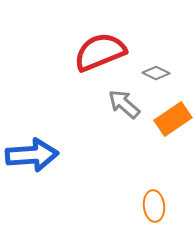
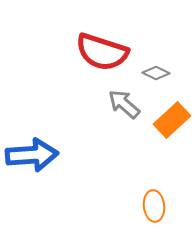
red semicircle: moved 2 px right; rotated 140 degrees counterclockwise
orange rectangle: moved 1 px left, 1 px down; rotated 9 degrees counterclockwise
